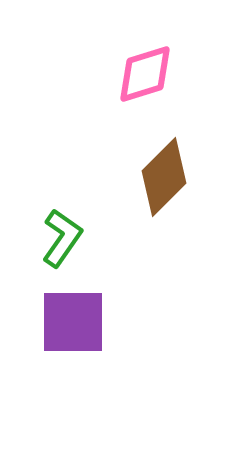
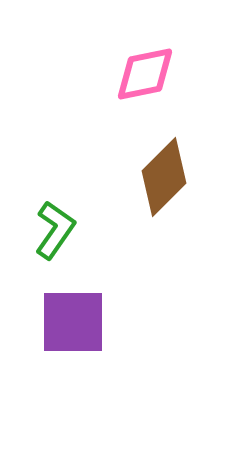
pink diamond: rotated 6 degrees clockwise
green L-shape: moved 7 px left, 8 px up
